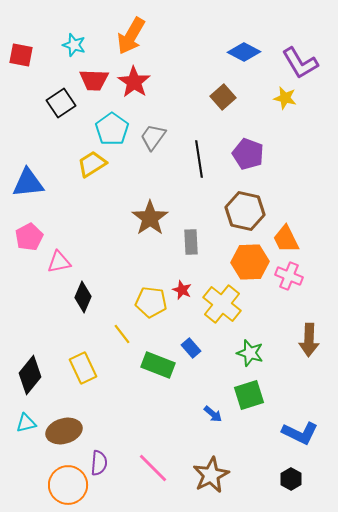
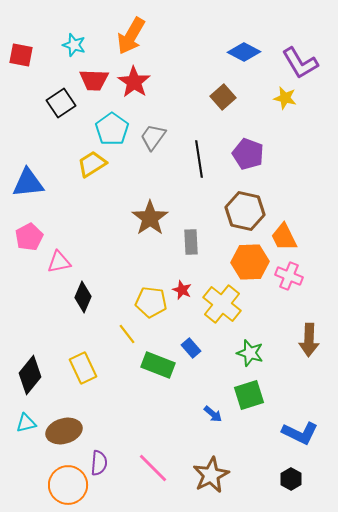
orange trapezoid at (286, 239): moved 2 px left, 2 px up
yellow line at (122, 334): moved 5 px right
